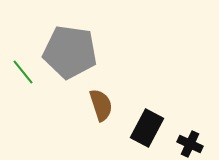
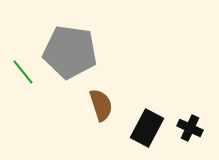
black cross: moved 16 px up
